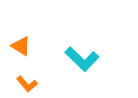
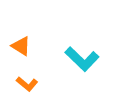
orange L-shape: rotated 10 degrees counterclockwise
